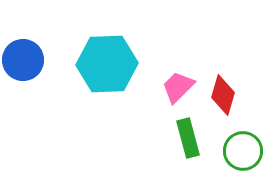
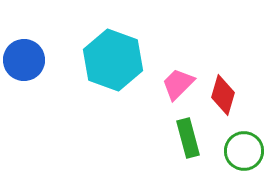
blue circle: moved 1 px right
cyan hexagon: moved 6 px right, 4 px up; rotated 22 degrees clockwise
pink trapezoid: moved 3 px up
green circle: moved 1 px right
